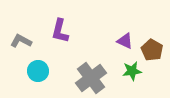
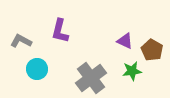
cyan circle: moved 1 px left, 2 px up
